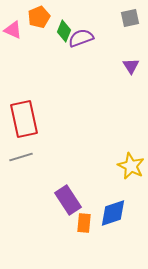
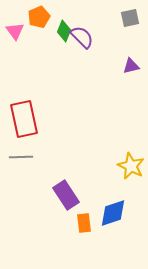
pink triangle: moved 2 px right, 1 px down; rotated 30 degrees clockwise
purple semicircle: moved 1 px right, 1 px up; rotated 65 degrees clockwise
purple triangle: rotated 48 degrees clockwise
gray line: rotated 15 degrees clockwise
purple rectangle: moved 2 px left, 5 px up
orange rectangle: rotated 12 degrees counterclockwise
